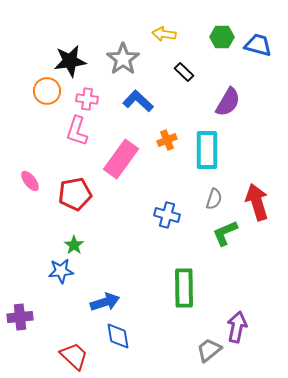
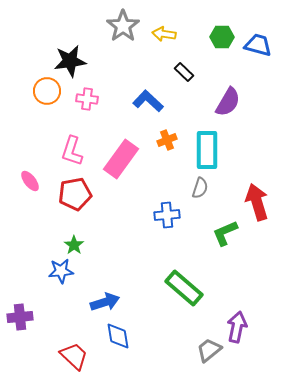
gray star: moved 33 px up
blue L-shape: moved 10 px right
pink L-shape: moved 5 px left, 20 px down
gray semicircle: moved 14 px left, 11 px up
blue cross: rotated 20 degrees counterclockwise
green rectangle: rotated 48 degrees counterclockwise
